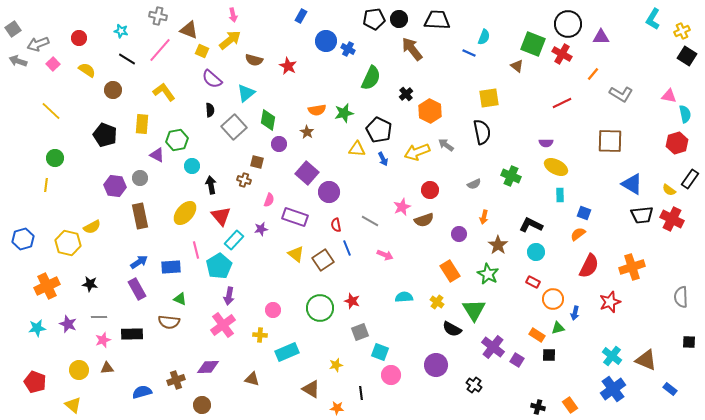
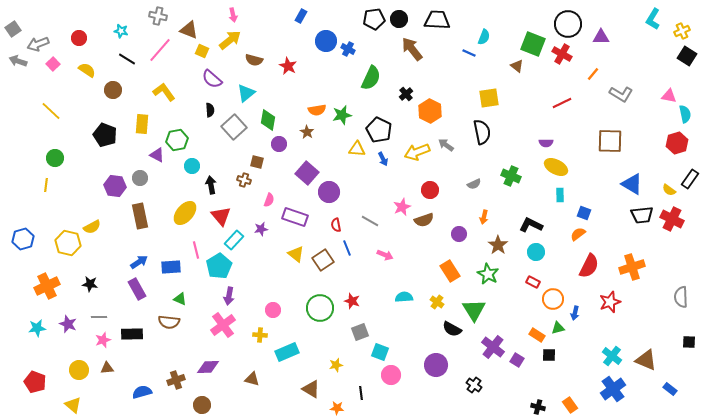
green star at (344, 113): moved 2 px left, 2 px down
